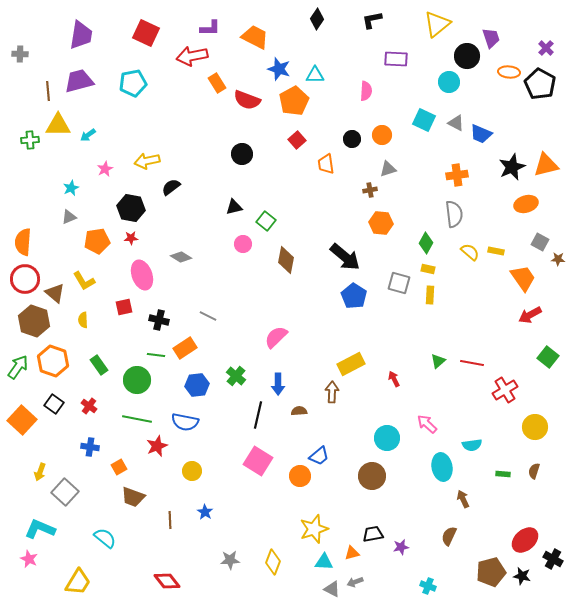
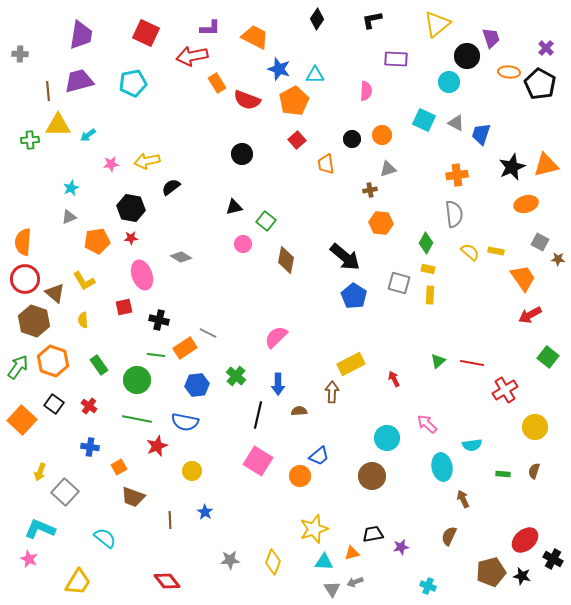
blue trapezoid at (481, 134): rotated 85 degrees clockwise
pink star at (105, 169): moved 6 px right, 5 px up; rotated 21 degrees clockwise
gray line at (208, 316): moved 17 px down
gray triangle at (332, 589): rotated 30 degrees clockwise
